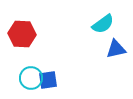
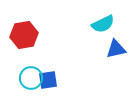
cyan semicircle: rotated 10 degrees clockwise
red hexagon: moved 2 px right, 1 px down; rotated 12 degrees counterclockwise
